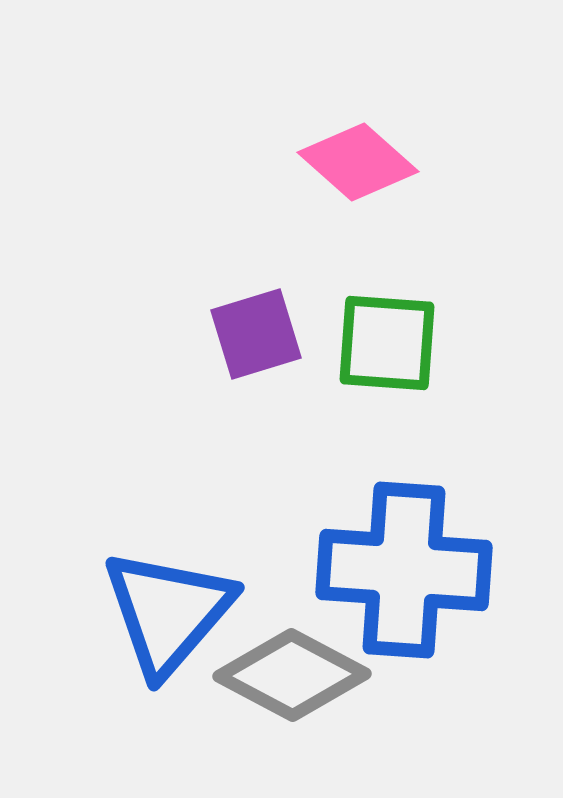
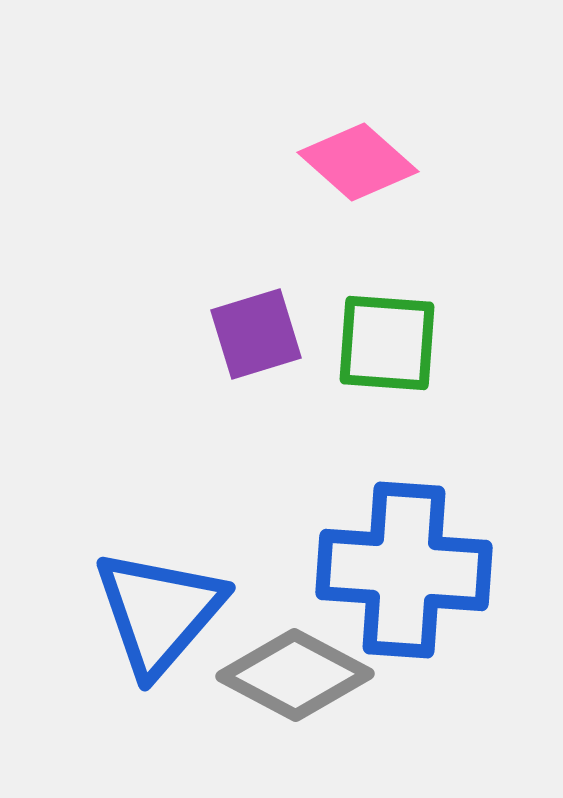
blue triangle: moved 9 px left
gray diamond: moved 3 px right
